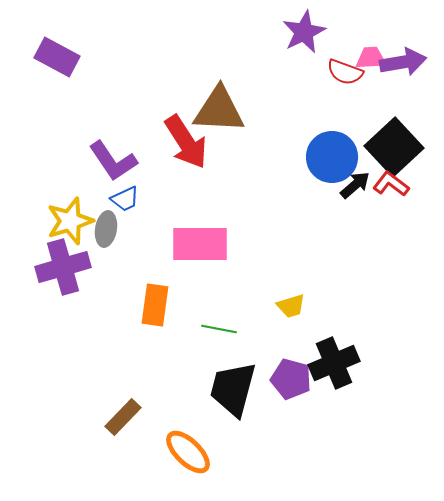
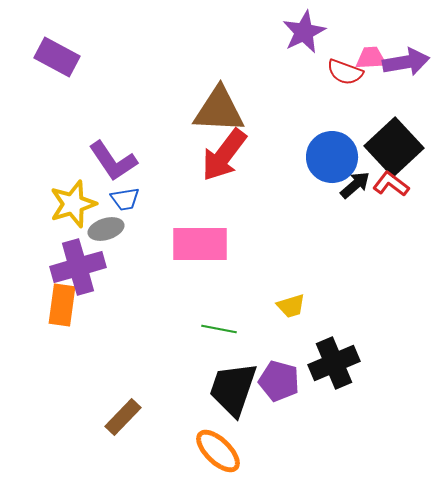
purple arrow: moved 3 px right
red arrow: moved 38 px right, 13 px down; rotated 70 degrees clockwise
blue trapezoid: rotated 16 degrees clockwise
yellow star: moved 3 px right, 17 px up
gray ellipse: rotated 64 degrees clockwise
purple cross: moved 15 px right
orange rectangle: moved 93 px left
purple pentagon: moved 12 px left, 2 px down
black trapezoid: rotated 4 degrees clockwise
orange ellipse: moved 30 px right, 1 px up
